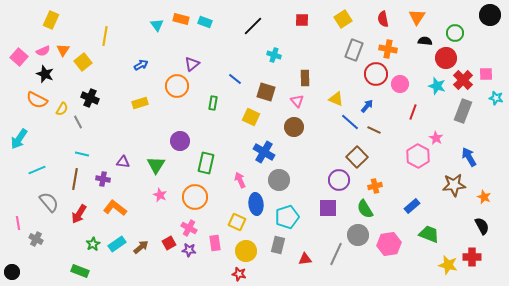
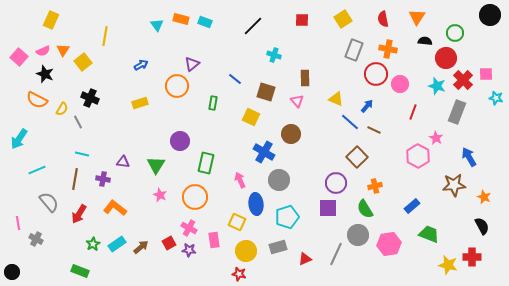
gray rectangle at (463, 111): moved 6 px left, 1 px down
brown circle at (294, 127): moved 3 px left, 7 px down
purple circle at (339, 180): moved 3 px left, 3 px down
pink rectangle at (215, 243): moved 1 px left, 3 px up
gray rectangle at (278, 245): moved 2 px down; rotated 60 degrees clockwise
red triangle at (305, 259): rotated 16 degrees counterclockwise
